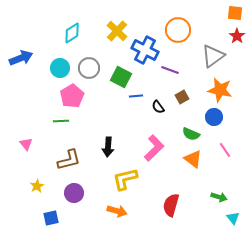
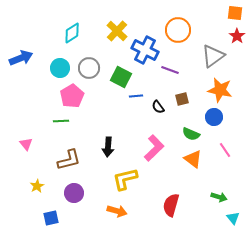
brown square: moved 2 px down; rotated 16 degrees clockwise
